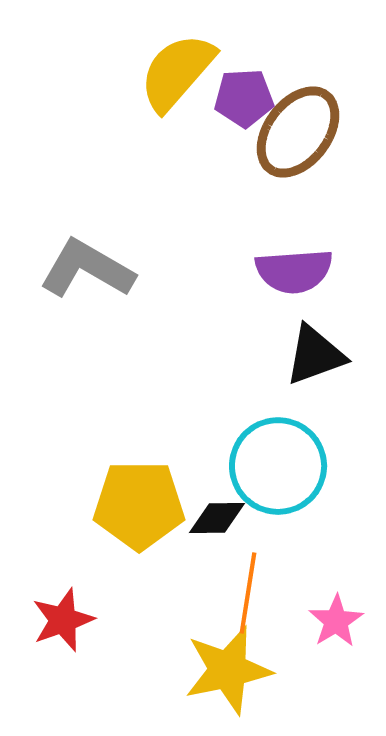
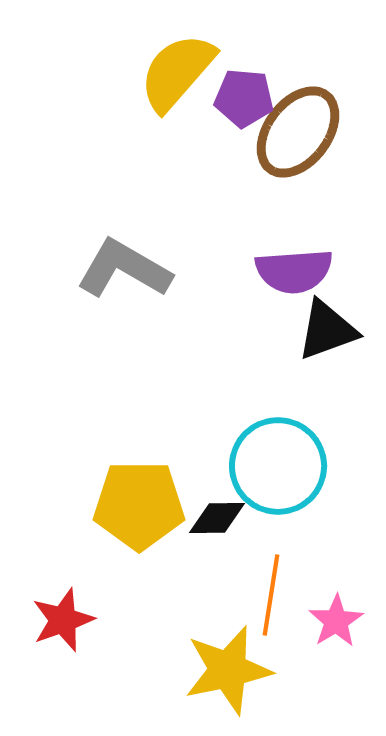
purple pentagon: rotated 8 degrees clockwise
gray L-shape: moved 37 px right
black triangle: moved 12 px right, 25 px up
orange line: moved 23 px right, 2 px down
